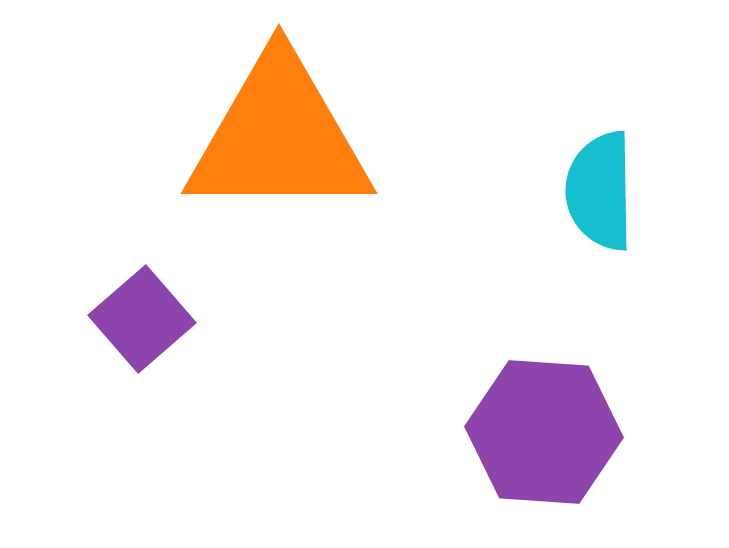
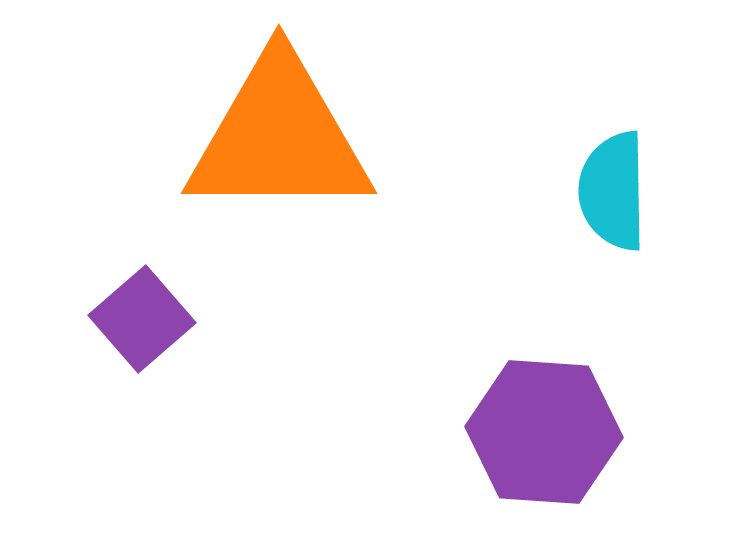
cyan semicircle: moved 13 px right
